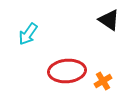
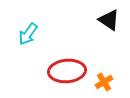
orange cross: moved 1 px right, 1 px down
